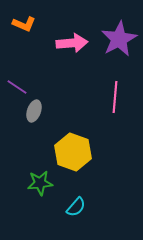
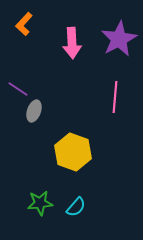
orange L-shape: rotated 110 degrees clockwise
pink arrow: rotated 92 degrees clockwise
purple line: moved 1 px right, 2 px down
green star: moved 20 px down
